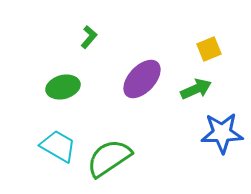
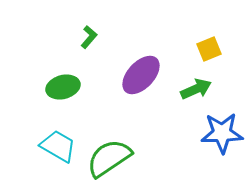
purple ellipse: moved 1 px left, 4 px up
